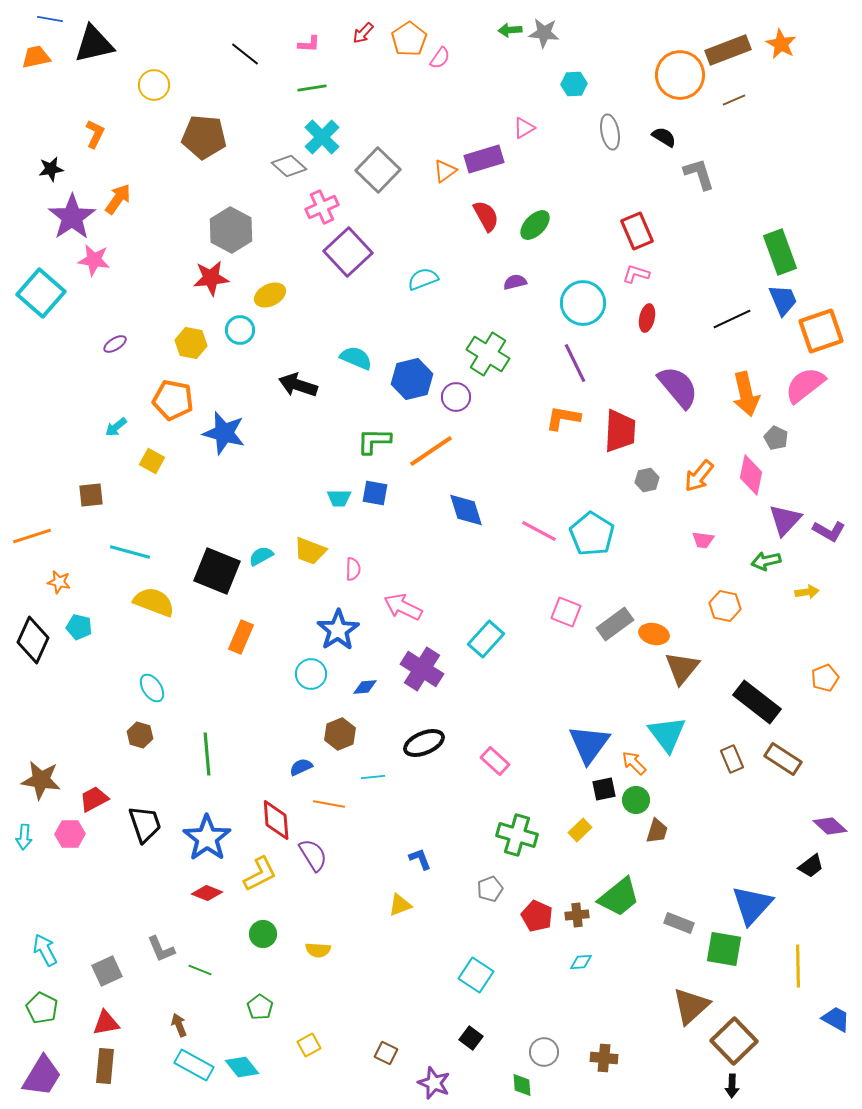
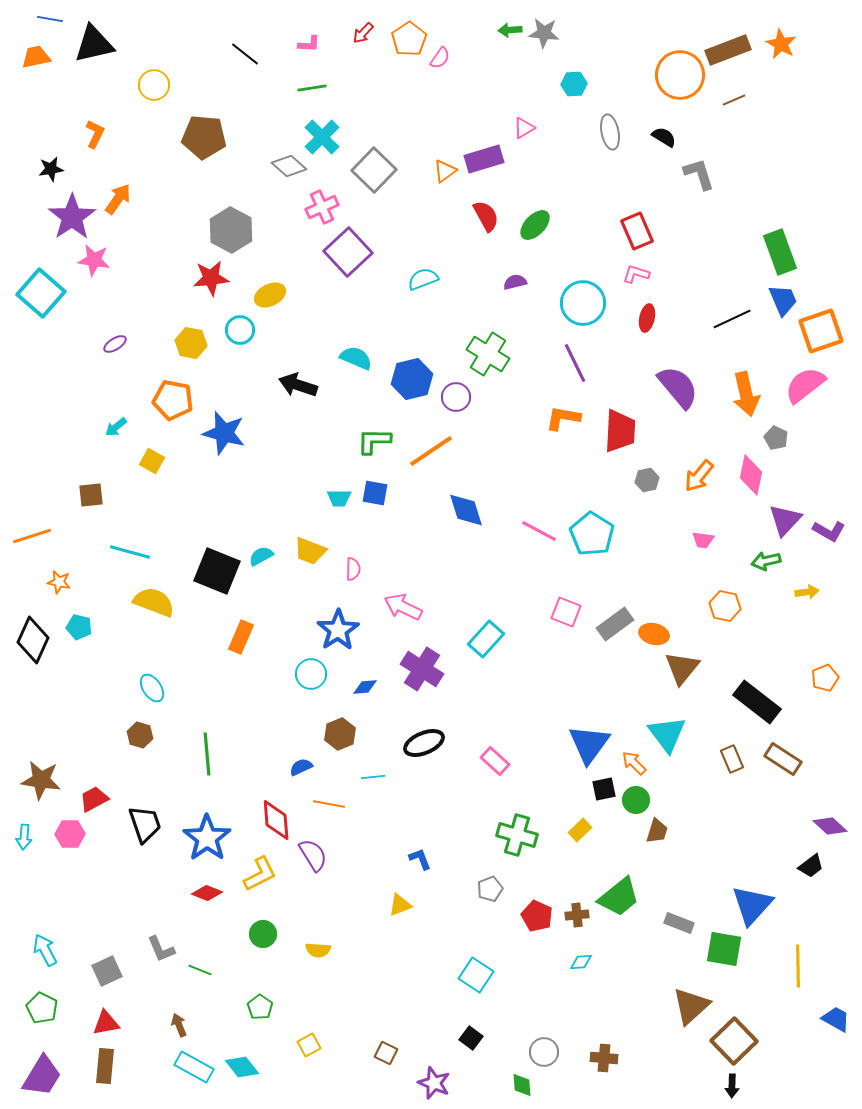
gray square at (378, 170): moved 4 px left
cyan rectangle at (194, 1065): moved 2 px down
